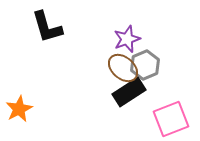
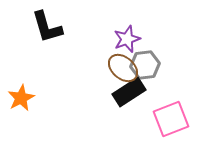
gray hexagon: rotated 16 degrees clockwise
orange star: moved 2 px right, 11 px up
